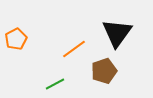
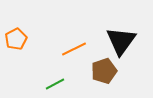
black triangle: moved 4 px right, 8 px down
orange line: rotated 10 degrees clockwise
